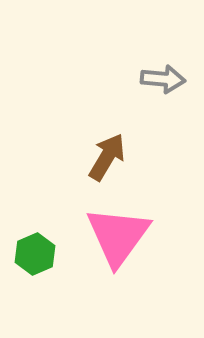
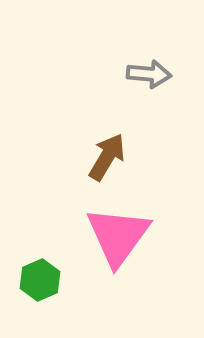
gray arrow: moved 14 px left, 5 px up
green hexagon: moved 5 px right, 26 px down
